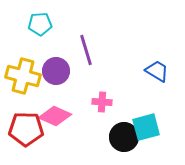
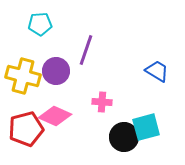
purple line: rotated 36 degrees clockwise
red pentagon: rotated 16 degrees counterclockwise
